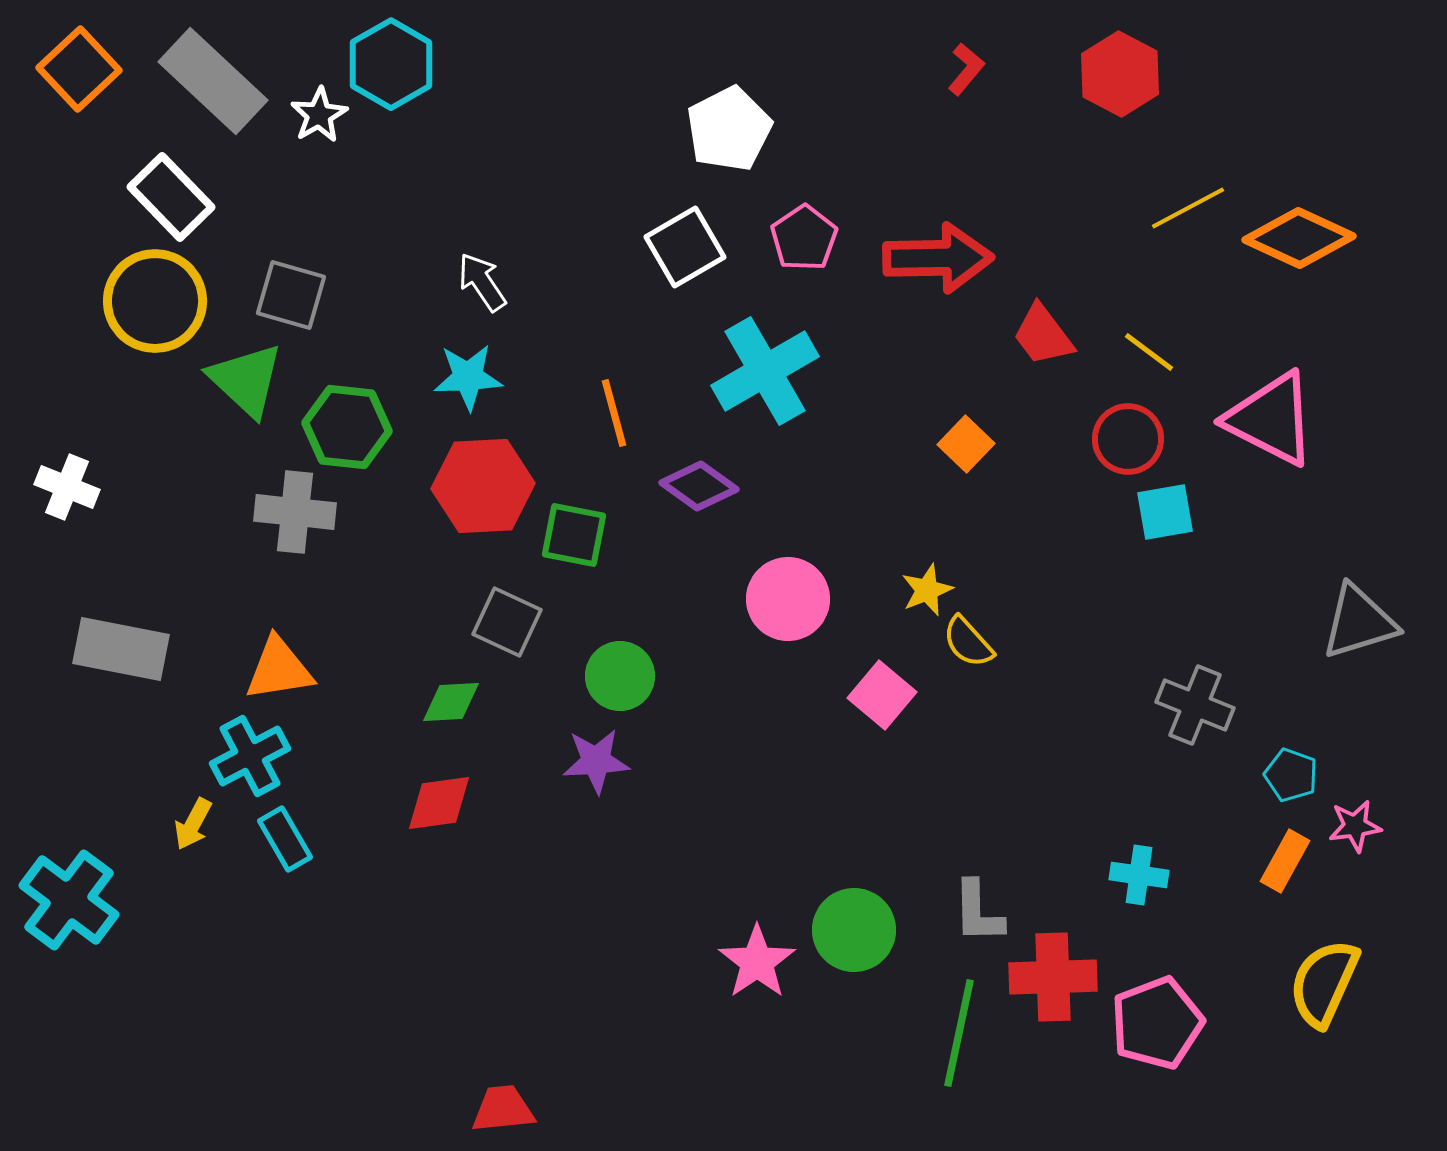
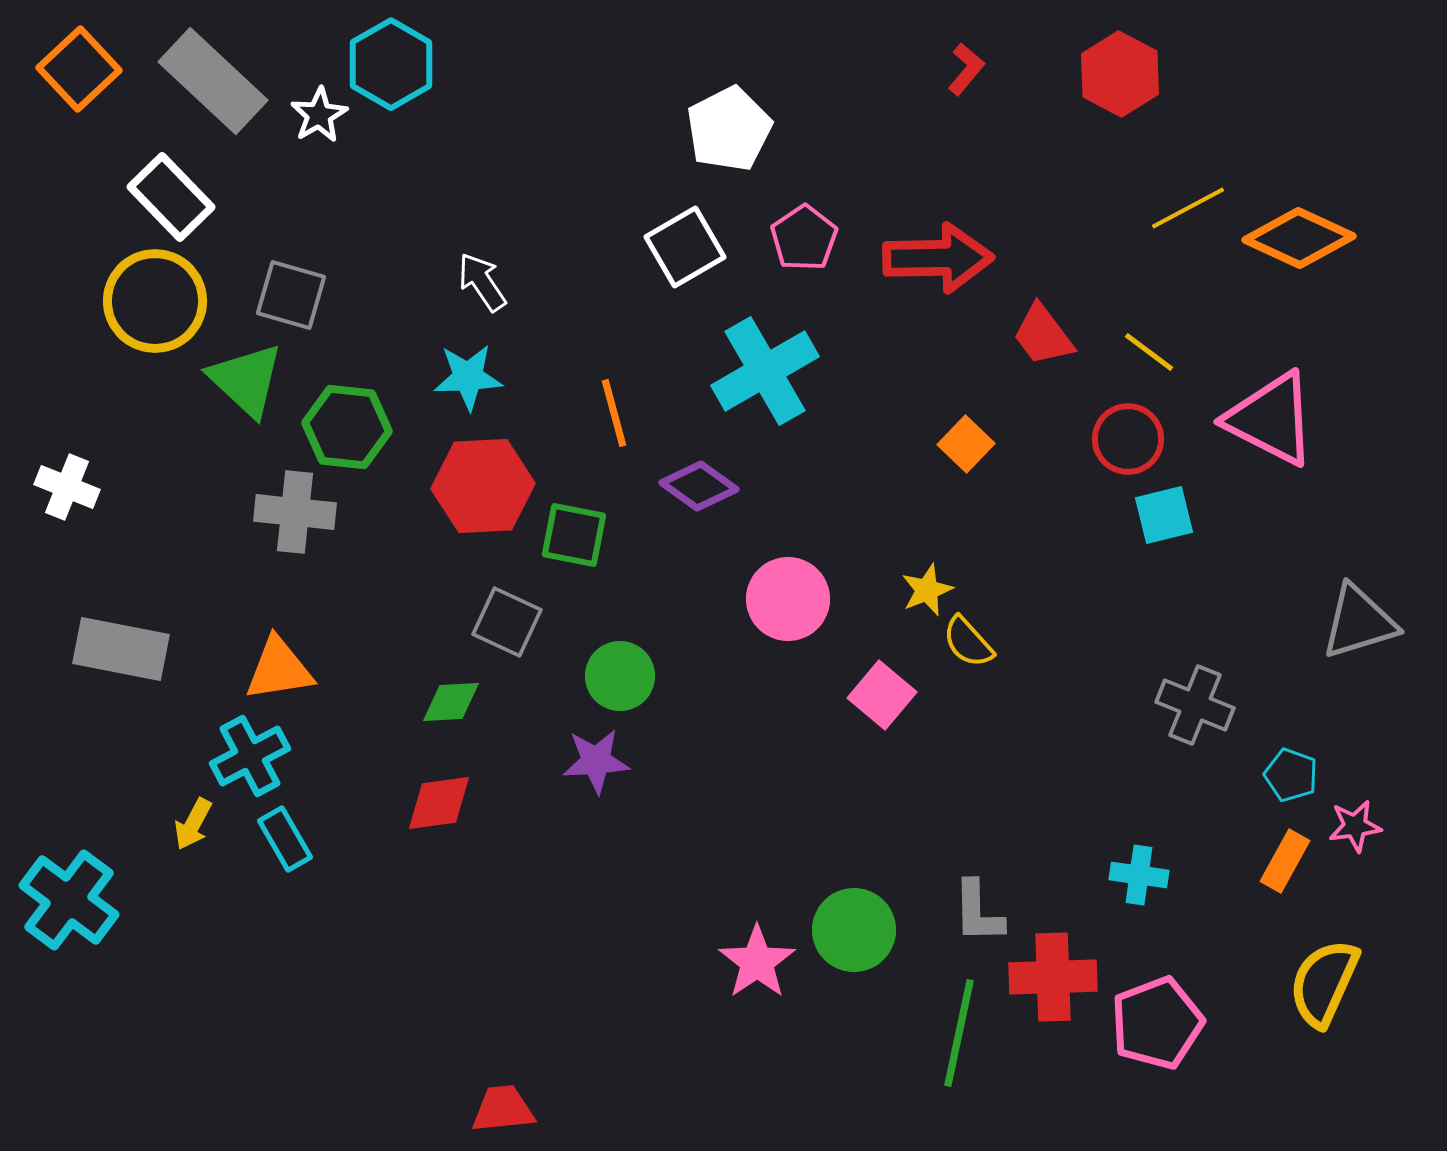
cyan square at (1165, 512): moved 1 px left, 3 px down; rotated 4 degrees counterclockwise
